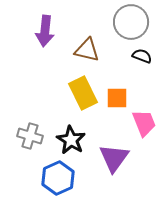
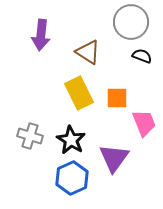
purple arrow: moved 4 px left, 4 px down
brown triangle: moved 1 px right, 2 px down; rotated 20 degrees clockwise
yellow rectangle: moved 4 px left
blue hexagon: moved 14 px right
